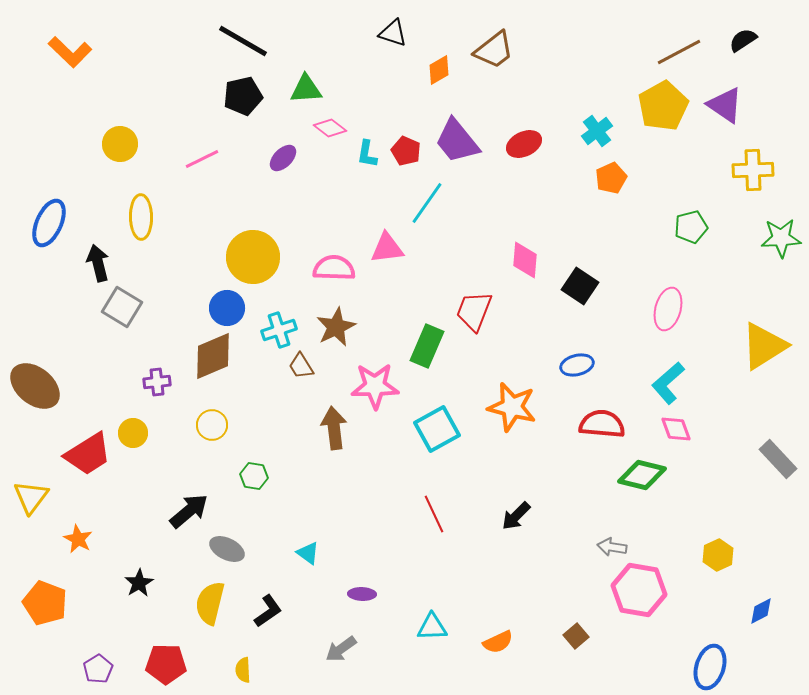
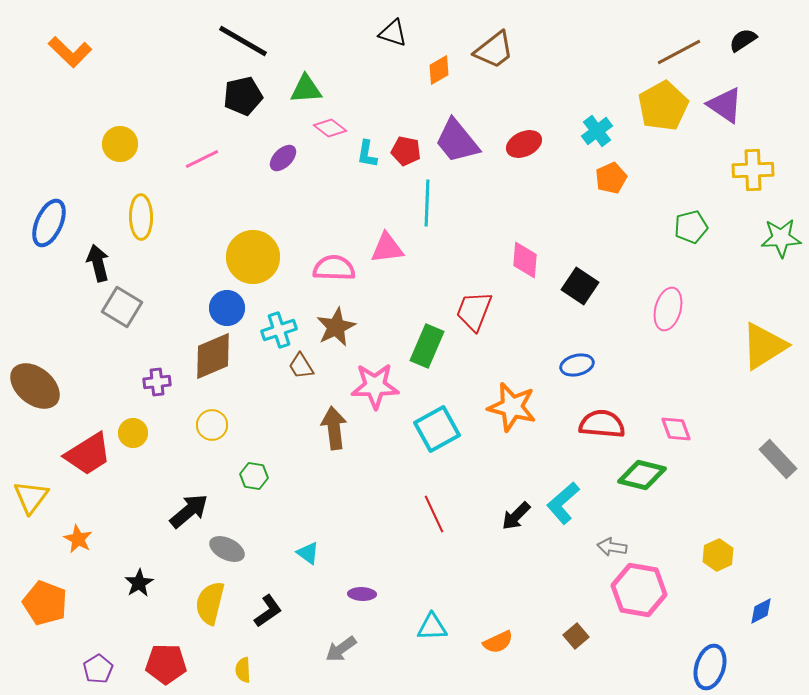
red pentagon at (406, 151): rotated 12 degrees counterclockwise
cyan line at (427, 203): rotated 33 degrees counterclockwise
cyan L-shape at (668, 383): moved 105 px left, 120 px down
